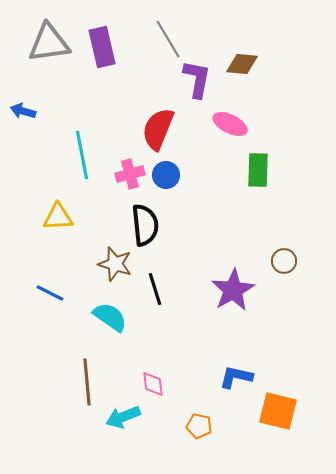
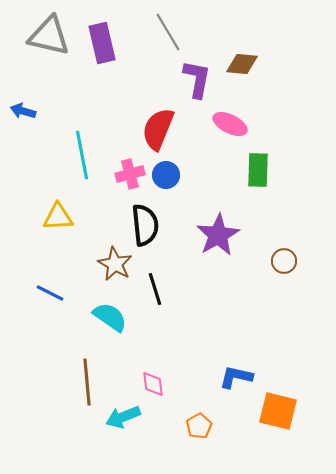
gray line: moved 7 px up
gray triangle: moved 7 px up; rotated 21 degrees clockwise
purple rectangle: moved 4 px up
brown star: rotated 12 degrees clockwise
purple star: moved 15 px left, 55 px up
orange pentagon: rotated 30 degrees clockwise
